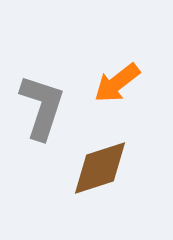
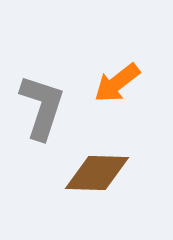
brown diamond: moved 3 px left, 5 px down; rotated 20 degrees clockwise
